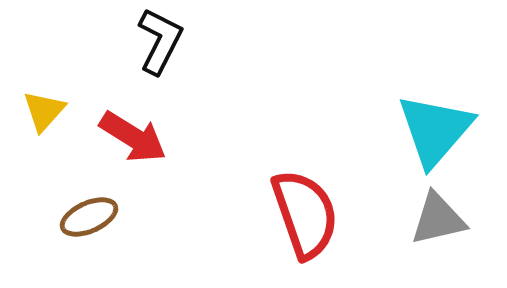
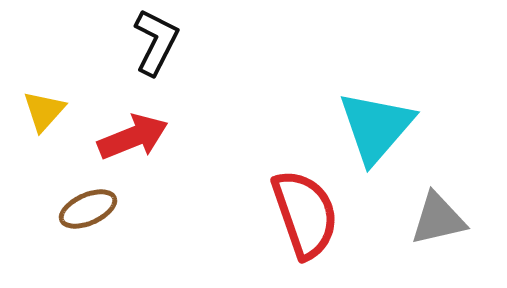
black L-shape: moved 4 px left, 1 px down
cyan triangle: moved 59 px left, 3 px up
red arrow: rotated 54 degrees counterclockwise
brown ellipse: moved 1 px left, 8 px up
